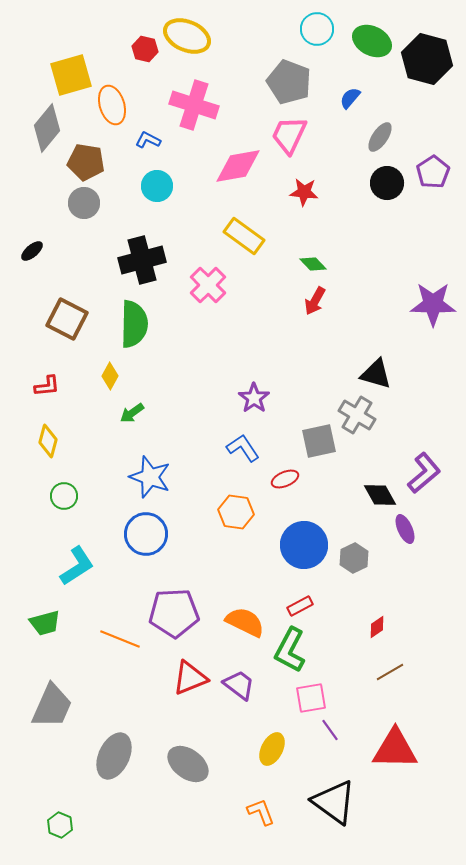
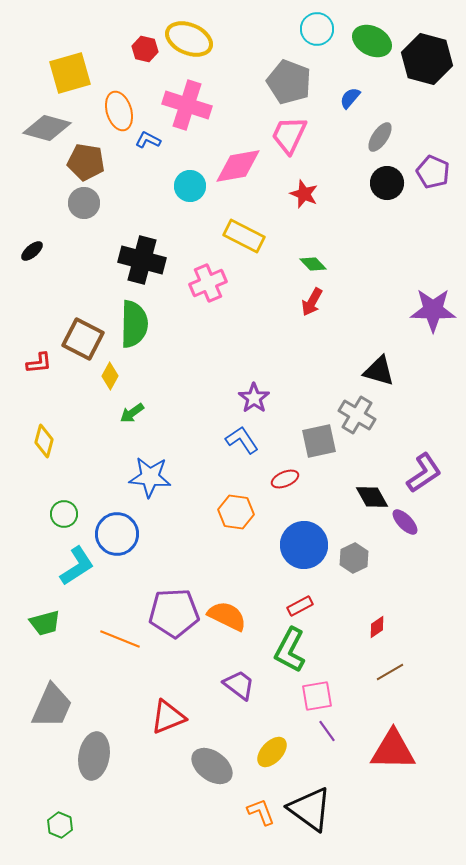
yellow ellipse at (187, 36): moved 2 px right, 3 px down
yellow square at (71, 75): moved 1 px left, 2 px up
orange ellipse at (112, 105): moved 7 px right, 6 px down
pink cross at (194, 105): moved 7 px left
gray diamond at (47, 128): rotated 66 degrees clockwise
purple pentagon at (433, 172): rotated 16 degrees counterclockwise
cyan circle at (157, 186): moved 33 px right
red star at (304, 192): moved 2 px down; rotated 16 degrees clockwise
yellow rectangle at (244, 236): rotated 9 degrees counterclockwise
black cross at (142, 260): rotated 30 degrees clockwise
pink cross at (208, 285): moved 2 px up; rotated 21 degrees clockwise
red arrow at (315, 301): moved 3 px left, 1 px down
purple star at (433, 304): moved 6 px down
brown square at (67, 319): moved 16 px right, 20 px down
black triangle at (376, 374): moved 3 px right, 3 px up
red L-shape at (47, 386): moved 8 px left, 23 px up
yellow diamond at (48, 441): moved 4 px left
blue L-shape at (243, 448): moved 1 px left, 8 px up
purple L-shape at (424, 473): rotated 6 degrees clockwise
blue star at (150, 477): rotated 15 degrees counterclockwise
black diamond at (380, 495): moved 8 px left, 2 px down
green circle at (64, 496): moved 18 px down
purple ellipse at (405, 529): moved 7 px up; rotated 20 degrees counterclockwise
blue circle at (146, 534): moved 29 px left
orange semicircle at (245, 622): moved 18 px left, 6 px up
red triangle at (190, 678): moved 22 px left, 39 px down
pink square at (311, 698): moved 6 px right, 2 px up
purple line at (330, 730): moved 3 px left, 1 px down
yellow ellipse at (272, 749): moved 3 px down; rotated 16 degrees clockwise
red triangle at (395, 749): moved 2 px left, 1 px down
gray ellipse at (114, 756): moved 20 px left; rotated 15 degrees counterclockwise
gray ellipse at (188, 764): moved 24 px right, 2 px down
black triangle at (334, 802): moved 24 px left, 7 px down
